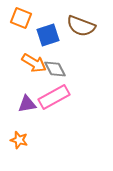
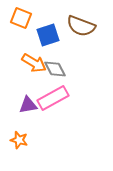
pink rectangle: moved 1 px left, 1 px down
purple triangle: moved 1 px right, 1 px down
